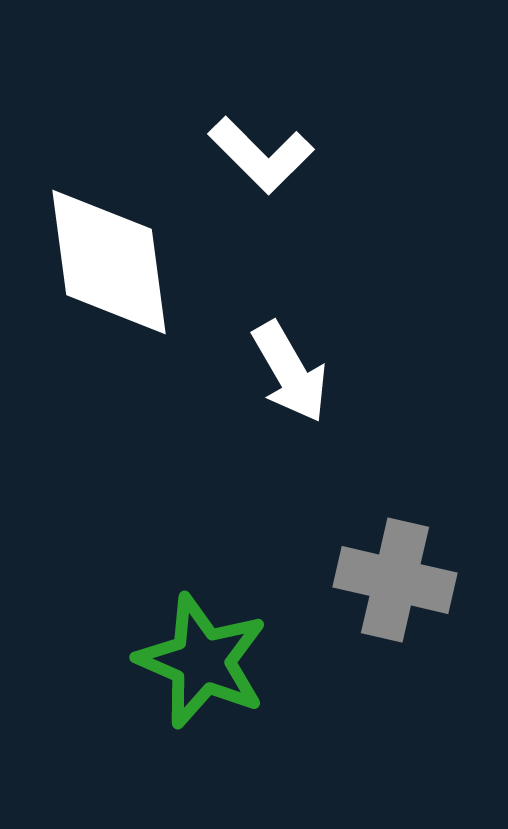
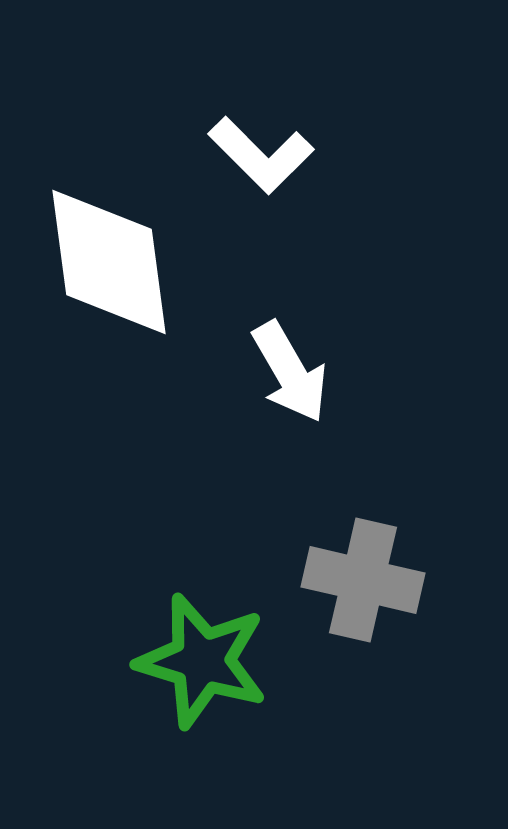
gray cross: moved 32 px left
green star: rotated 6 degrees counterclockwise
